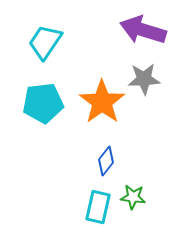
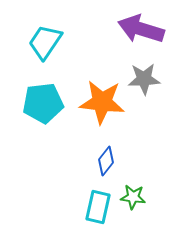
purple arrow: moved 2 px left, 1 px up
orange star: rotated 30 degrees counterclockwise
